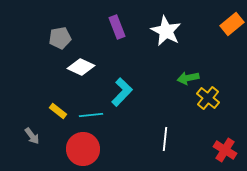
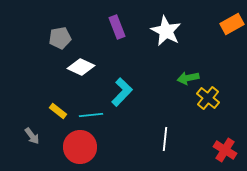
orange rectangle: rotated 10 degrees clockwise
red circle: moved 3 px left, 2 px up
